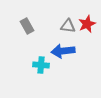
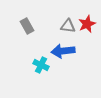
cyan cross: rotated 21 degrees clockwise
